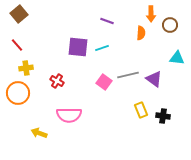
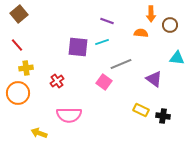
orange semicircle: rotated 88 degrees counterclockwise
cyan line: moved 6 px up
gray line: moved 7 px left, 11 px up; rotated 10 degrees counterclockwise
red cross: rotated 24 degrees clockwise
yellow rectangle: rotated 42 degrees counterclockwise
